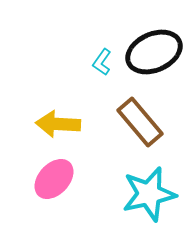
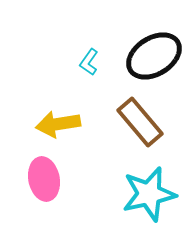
black ellipse: moved 4 px down; rotated 8 degrees counterclockwise
cyan L-shape: moved 13 px left
yellow arrow: rotated 12 degrees counterclockwise
pink ellipse: moved 10 px left; rotated 54 degrees counterclockwise
